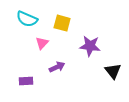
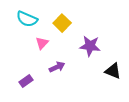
yellow square: rotated 30 degrees clockwise
black triangle: rotated 30 degrees counterclockwise
purple rectangle: rotated 32 degrees counterclockwise
